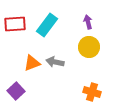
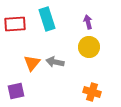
cyan rectangle: moved 6 px up; rotated 55 degrees counterclockwise
orange triangle: rotated 30 degrees counterclockwise
purple square: rotated 30 degrees clockwise
